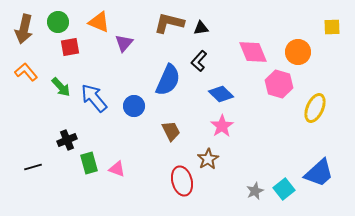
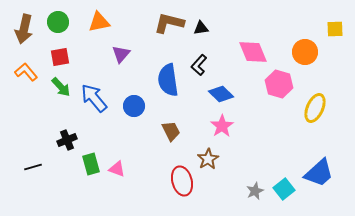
orange triangle: rotated 35 degrees counterclockwise
yellow square: moved 3 px right, 2 px down
purple triangle: moved 3 px left, 11 px down
red square: moved 10 px left, 10 px down
orange circle: moved 7 px right
black L-shape: moved 4 px down
blue semicircle: rotated 148 degrees clockwise
green rectangle: moved 2 px right, 1 px down
